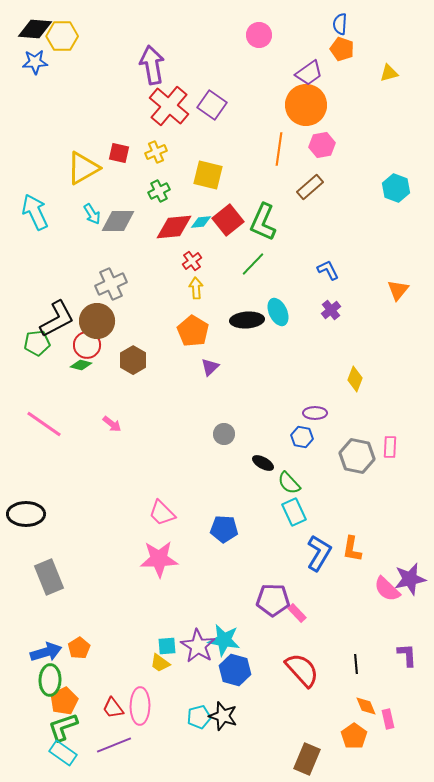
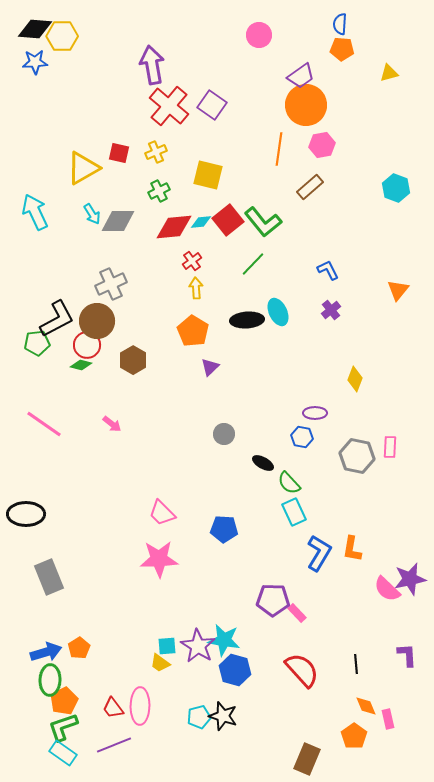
orange pentagon at (342, 49): rotated 15 degrees counterclockwise
purple trapezoid at (309, 73): moved 8 px left, 3 px down
green L-shape at (263, 222): rotated 63 degrees counterclockwise
